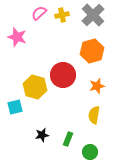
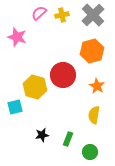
orange star: rotated 28 degrees counterclockwise
